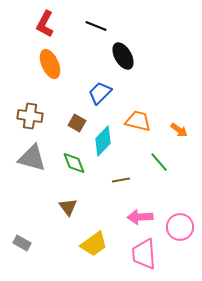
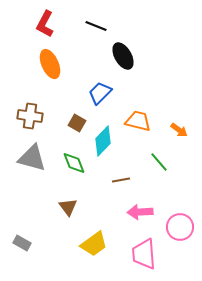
pink arrow: moved 5 px up
